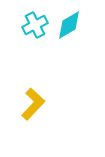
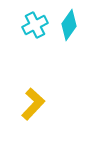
cyan diamond: rotated 24 degrees counterclockwise
